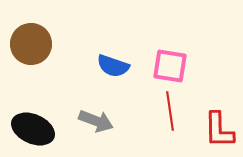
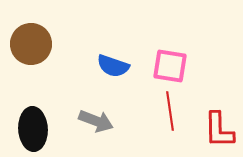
black ellipse: rotated 63 degrees clockwise
